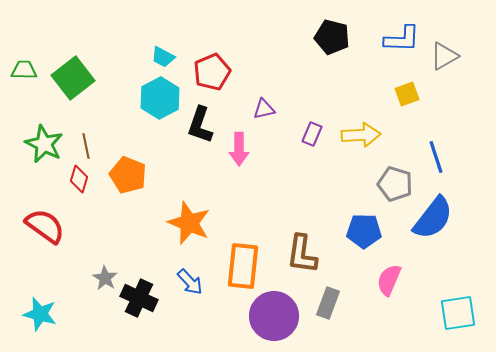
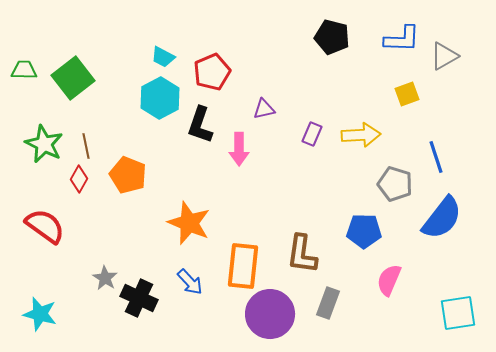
red diamond: rotated 12 degrees clockwise
blue semicircle: moved 9 px right
purple circle: moved 4 px left, 2 px up
